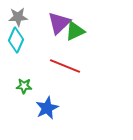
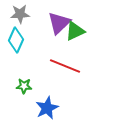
gray star: moved 2 px right, 3 px up
